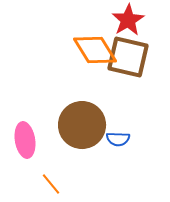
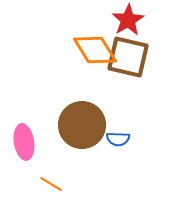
pink ellipse: moved 1 px left, 2 px down
orange line: rotated 20 degrees counterclockwise
